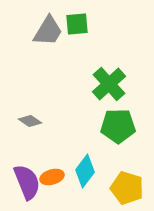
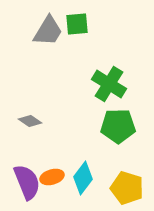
green cross: rotated 16 degrees counterclockwise
cyan diamond: moved 2 px left, 7 px down
